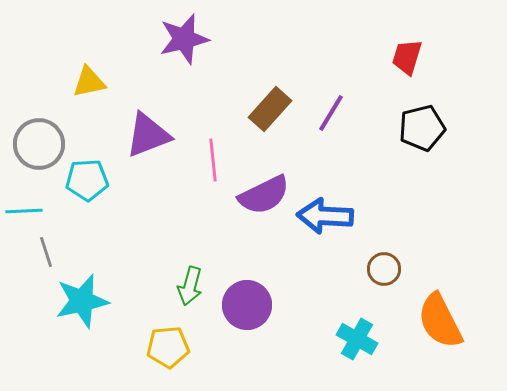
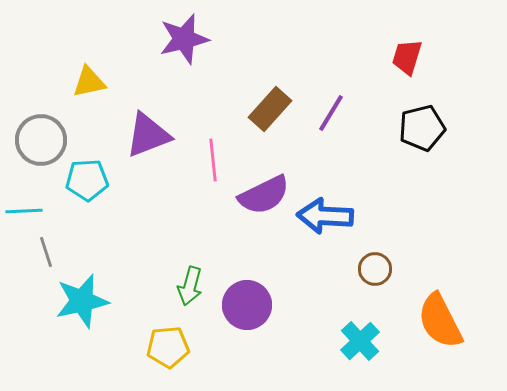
gray circle: moved 2 px right, 4 px up
brown circle: moved 9 px left
cyan cross: moved 3 px right, 2 px down; rotated 18 degrees clockwise
